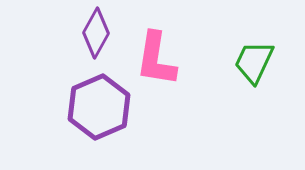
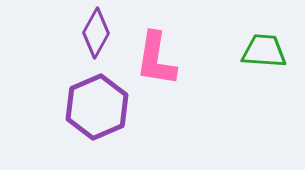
green trapezoid: moved 10 px right, 11 px up; rotated 69 degrees clockwise
purple hexagon: moved 2 px left
